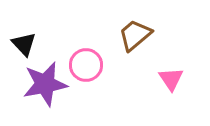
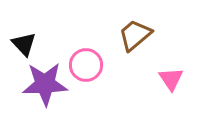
purple star: rotated 9 degrees clockwise
